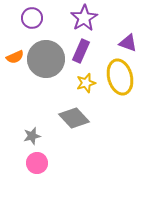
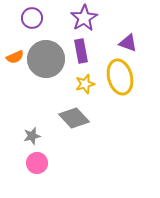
purple rectangle: rotated 35 degrees counterclockwise
yellow star: moved 1 px left, 1 px down
